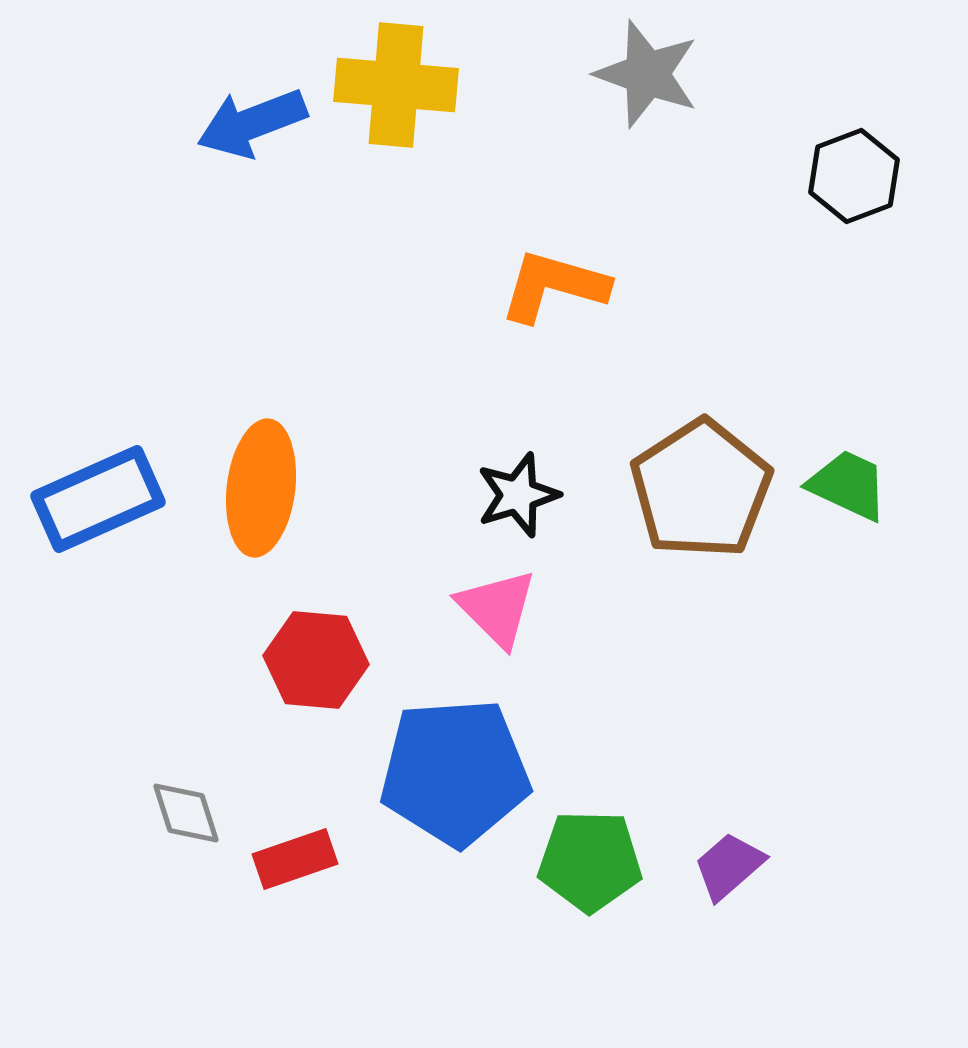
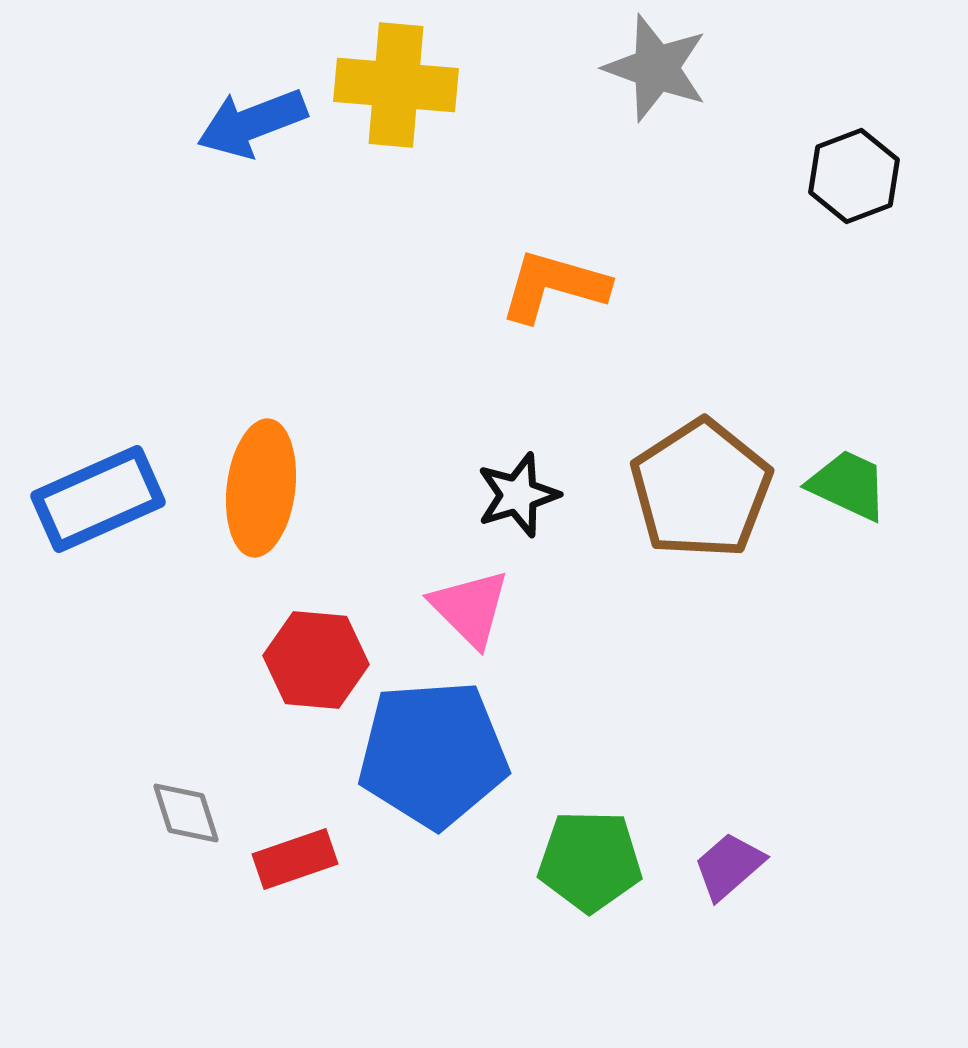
gray star: moved 9 px right, 6 px up
pink triangle: moved 27 px left
blue pentagon: moved 22 px left, 18 px up
